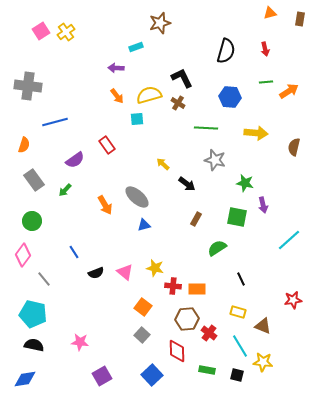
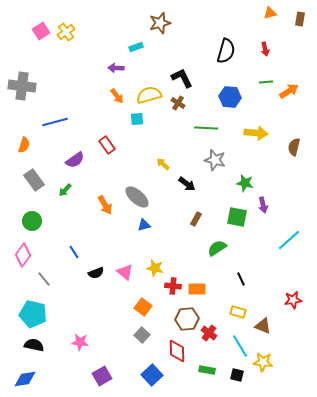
gray cross at (28, 86): moved 6 px left
